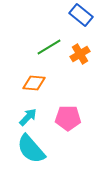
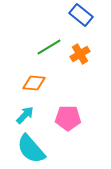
cyan arrow: moved 3 px left, 2 px up
